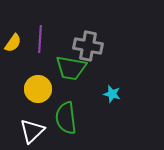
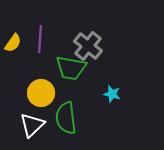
gray cross: rotated 28 degrees clockwise
yellow circle: moved 3 px right, 4 px down
white triangle: moved 6 px up
